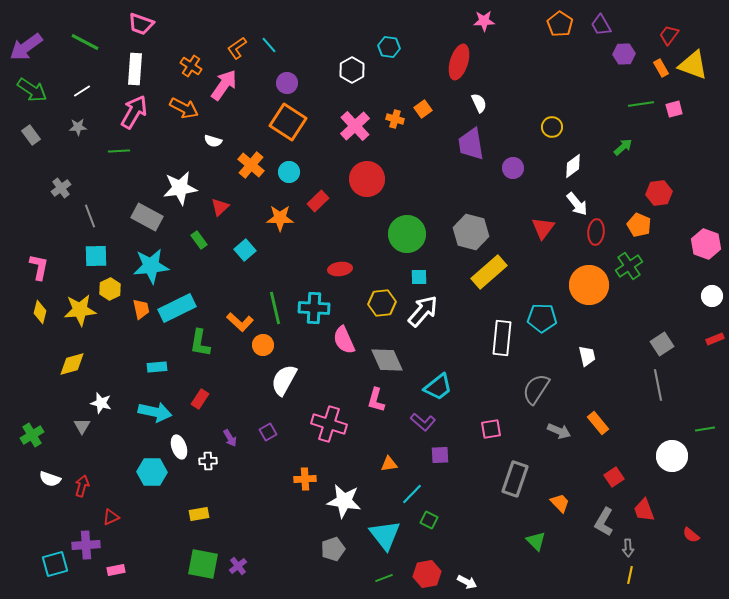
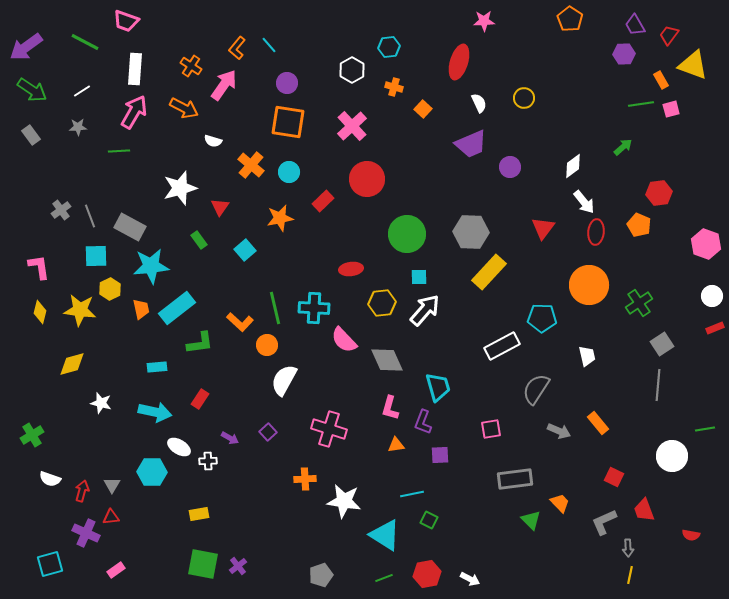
pink trapezoid at (141, 24): moved 15 px left, 3 px up
orange pentagon at (560, 24): moved 10 px right, 5 px up
purple trapezoid at (601, 25): moved 34 px right
cyan hexagon at (389, 47): rotated 15 degrees counterclockwise
orange L-shape at (237, 48): rotated 15 degrees counterclockwise
orange rectangle at (661, 68): moved 12 px down
orange square at (423, 109): rotated 12 degrees counterclockwise
pink square at (674, 109): moved 3 px left
orange cross at (395, 119): moved 1 px left, 32 px up
orange square at (288, 122): rotated 24 degrees counterclockwise
pink cross at (355, 126): moved 3 px left
yellow circle at (552, 127): moved 28 px left, 29 px up
purple trapezoid at (471, 144): rotated 104 degrees counterclockwise
purple circle at (513, 168): moved 3 px left, 1 px up
gray cross at (61, 188): moved 22 px down
white star at (180, 188): rotated 8 degrees counterclockwise
red rectangle at (318, 201): moved 5 px right
white arrow at (577, 204): moved 7 px right, 2 px up
red triangle at (220, 207): rotated 12 degrees counterclockwise
gray rectangle at (147, 217): moved 17 px left, 10 px down
orange star at (280, 218): rotated 12 degrees counterclockwise
gray hexagon at (471, 232): rotated 12 degrees counterclockwise
green cross at (629, 266): moved 10 px right, 37 px down
pink L-shape at (39, 267): rotated 20 degrees counterclockwise
red ellipse at (340, 269): moved 11 px right
yellow rectangle at (489, 272): rotated 6 degrees counterclockwise
cyan rectangle at (177, 308): rotated 12 degrees counterclockwise
yellow star at (80, 310): rotated 12 degrees clockwise
white arrow at (423, 311): moved 2 px right, 1 px up
white rectangle at (502, 338): moved 8 px down; rotated 56 degrees clockwise
red rectangle at (715, 339): moved 11 px up
pink semicircle at (344, 340): rotated 20 degrees counterclockwise
green L-shape at (200, 343): rotated 108 degrees counterclockwise
orange circle at (263, 345): moved 4 px right
gray line at (658, 385): rotated 16 degrees clockwise
cyan trapezoid at (438, 387): rotated 68 degrees counterclockwise
pink L-shape at (376, 400): moved 14 px right, 8 px down
purple L-shape at (423, 422): rotated 70 degrees clockwise
pink cross at (329, 424): moved 5 px down
gray triangle at (82, 426): moved 30 px right, 59 px down
purple square at (268, 432): rotated 12 degrees counterclockwise
purple arrow at (230, 438): rotated 30 degrees counterclockwise
white ellipse at (179, 447): rotated 40 degrees counterclockwise
orange triangle at (389, 464): moved 7 px right, 19 px up
red square at (614, 477): rotated 30 degrees counterclockwise
gray rectangle at (515, 479): rotated 64 degrees clockwise
red arrow at (82, 486): moved 5 px down
cyan line at (412, 494): rotated 35 degrees clockwise
red triangle at (111, 517): rotated 18 degrees clockwise
gray L-shape at (604, 522): rotated 36 degrees clockwise
cyan triangle at (385, 535): rotated 20 degrees counterclockwise
red semicircle at (691, 535): rotated 30 degrees counterclockwise
green triangle at (536, 541): moved 5 px left, 21 px up
purple cross at (86, 545): moved 12 px up; rotated 28 degrees clockwise
gray pentagon at (333, 549): moved 12 px left, 26 px down
cyan square at (55, 564): moved 5 px left
pink rectangle at (116, 570): rotated 24 degrees counterclockwise
white arrow at (467, 582): moved 3 px right, 3 px up
